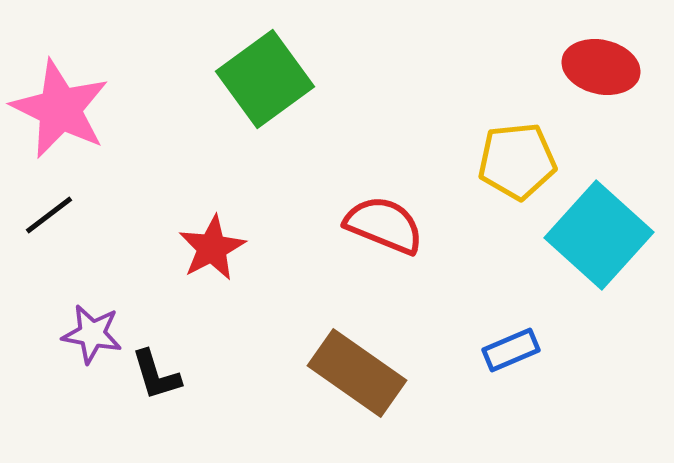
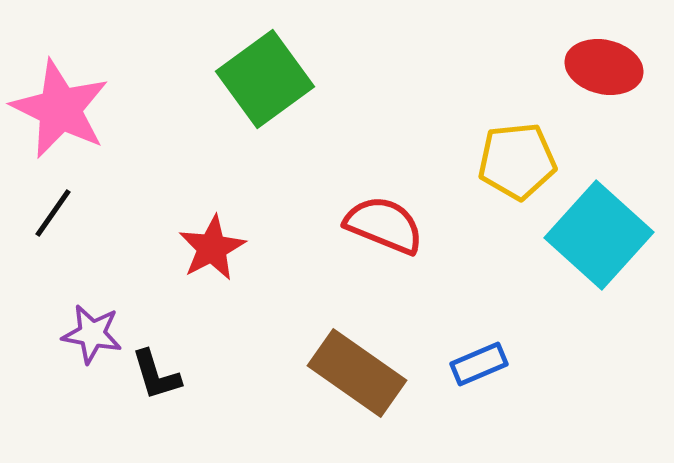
red ellipse: moved 3 px right
black line: moved 4 px right, 2 px up; rotated 18 degrees counterclockwise
blue rectangle: moved 32 px left, 14 px down
